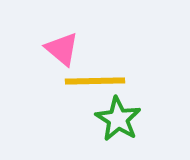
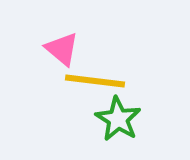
yellow line: rotated 8 degrees clockwise
